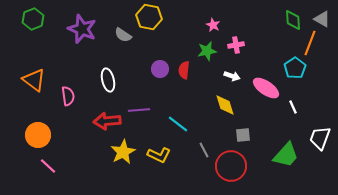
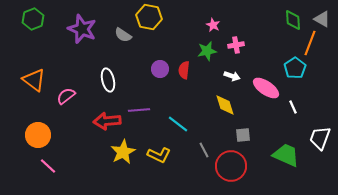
pink semicircle: moved 2 px left; rotated 120 degrees counterclockwise
green trapezoid: rotated 108 degrees counterclockwise
